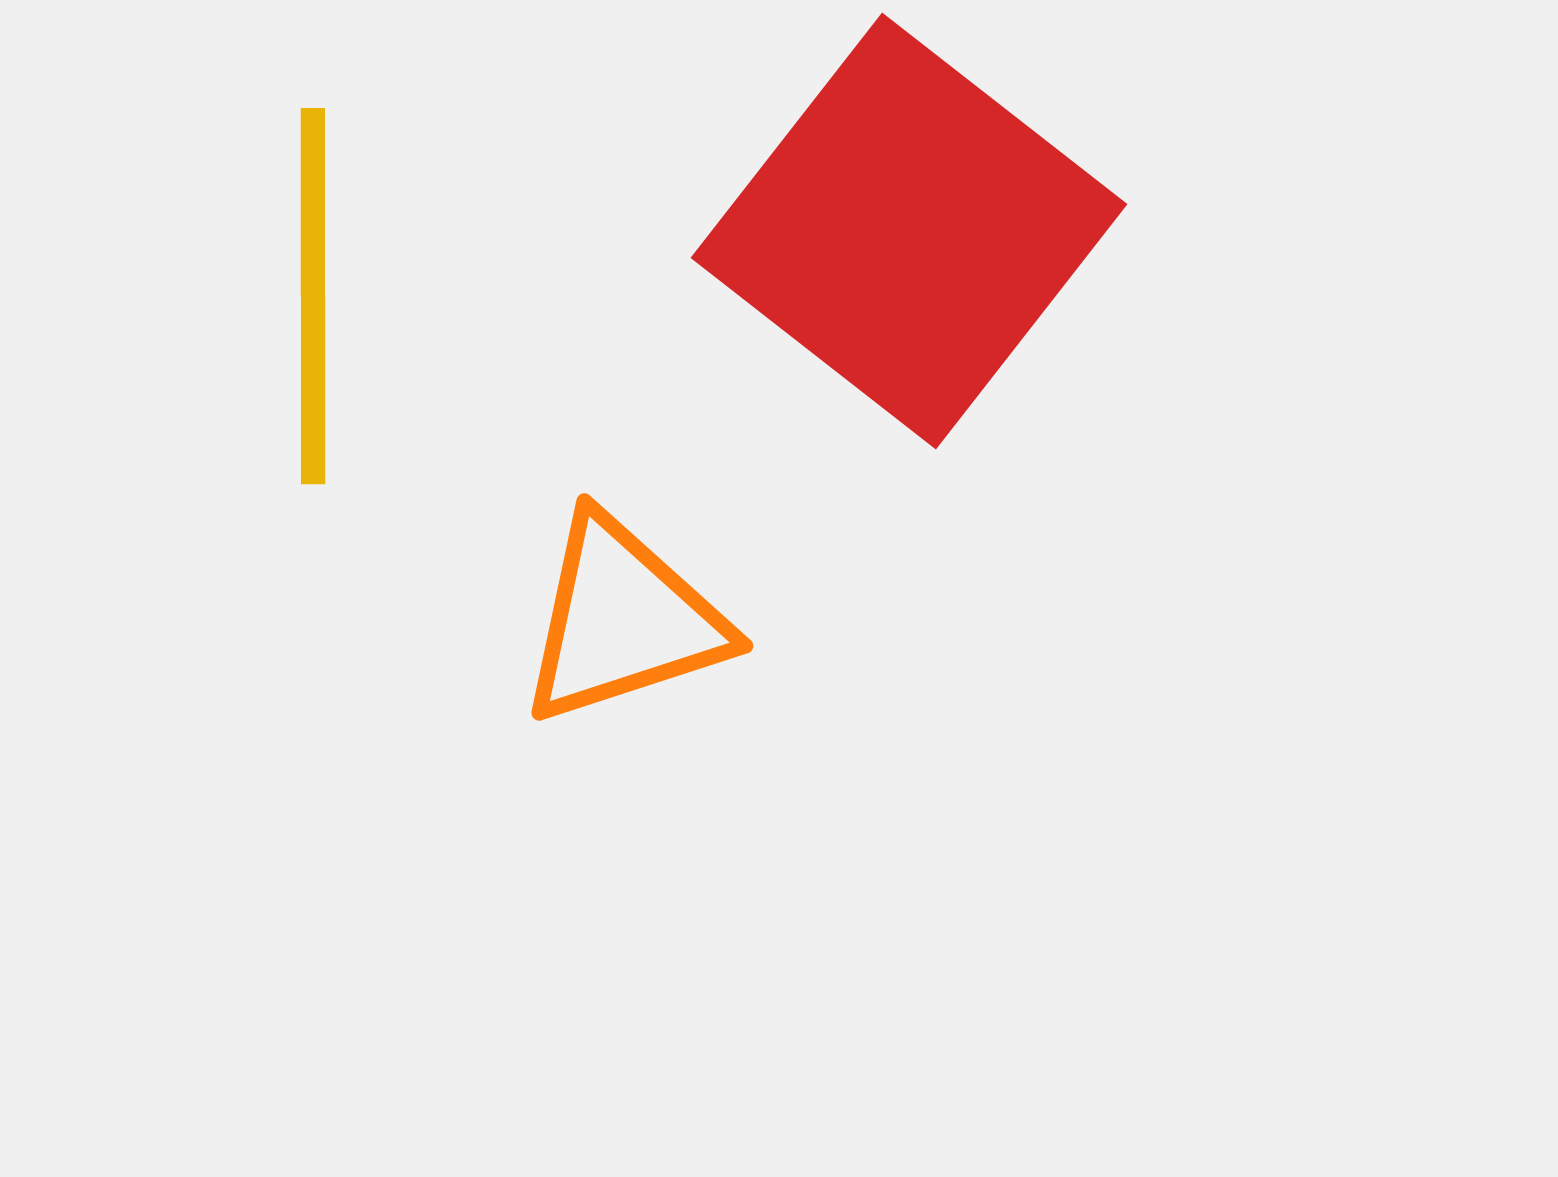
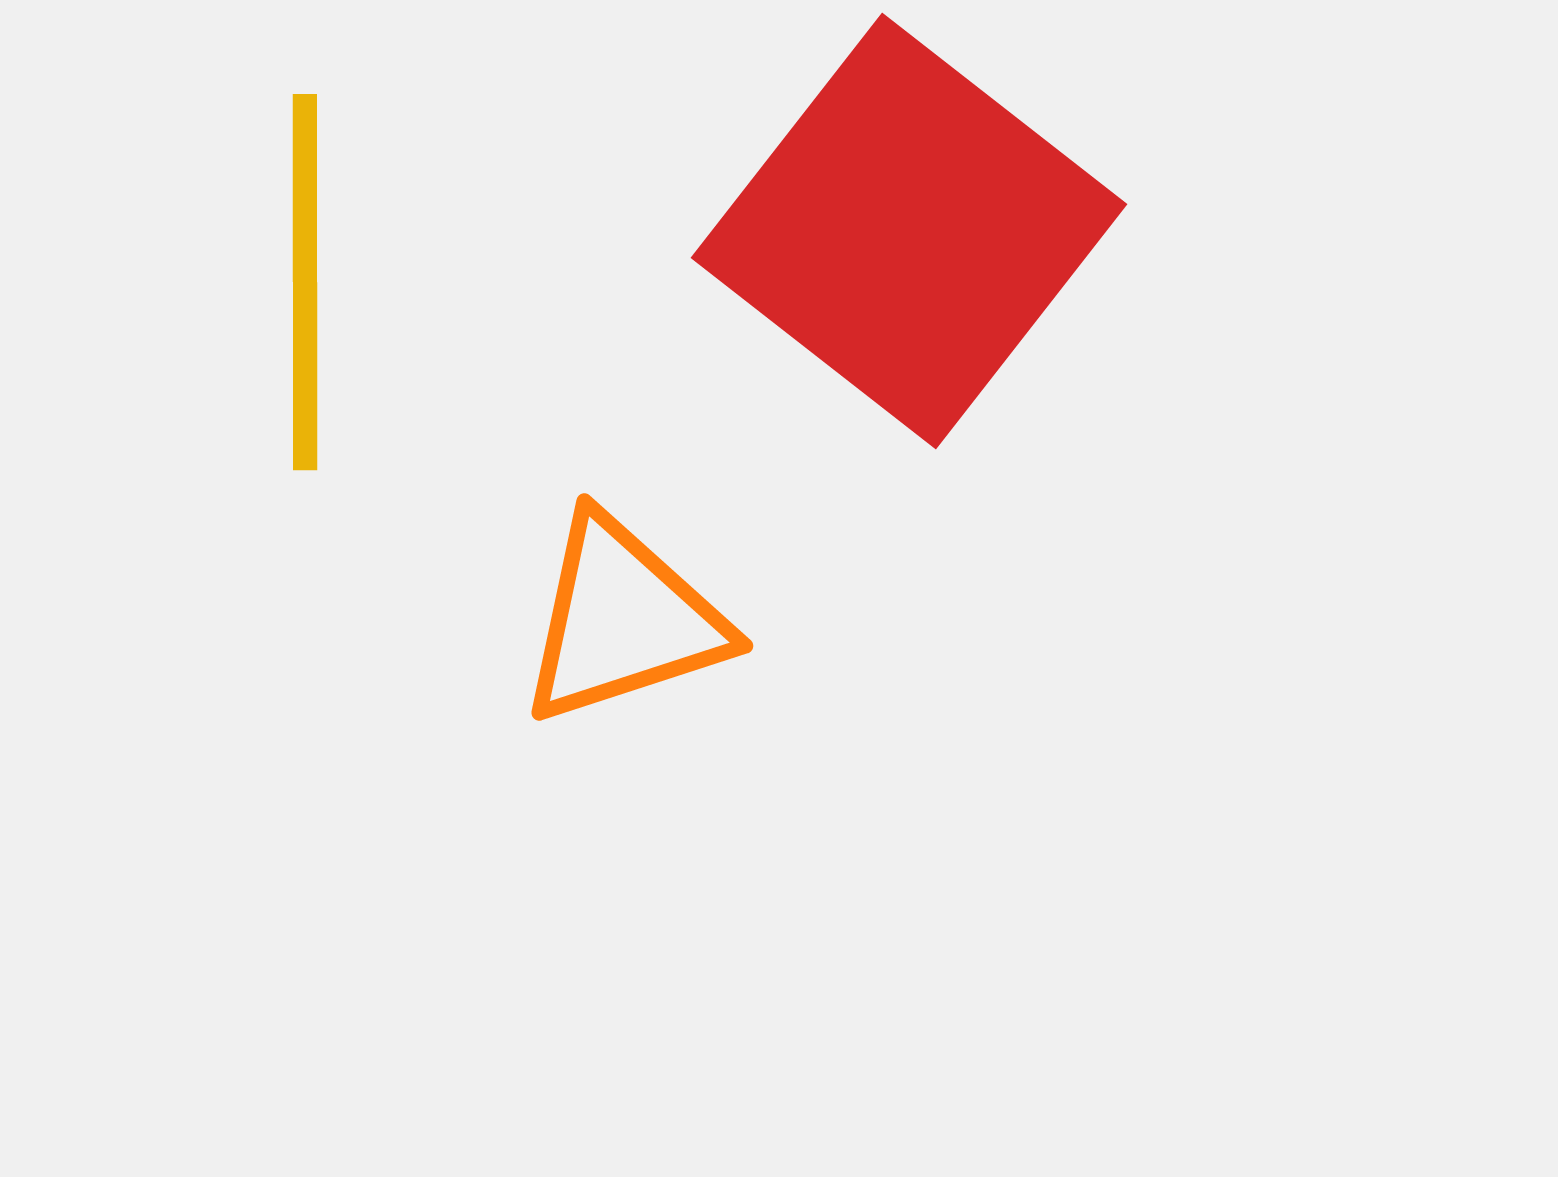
yellow line: moved 8 px left, 14 px up
